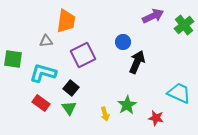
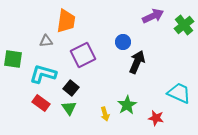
cyan L-shape: moved 1 px down
